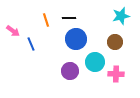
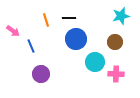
blue line: moved 2 px down
purple circle: moved 29 px left, 3 px down
